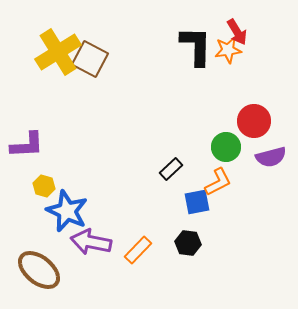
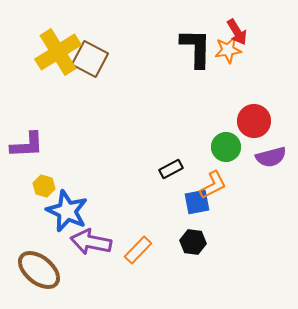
black L-shape: moved 2 px down
black rectangle: rotated 15 degrees clockwise
orange L-shape: moved 5 px left, 3 px down
black hexagon: moved 5 px right, 1 px up
